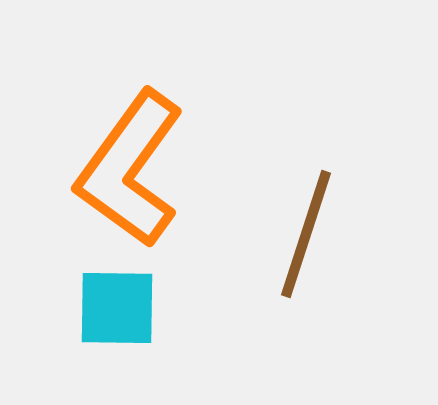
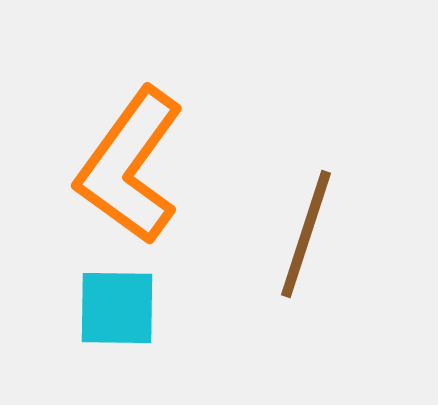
orange L-shape: moved 3 px up
